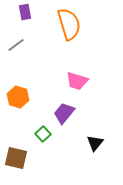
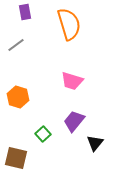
pink trapezoid: moved 5 px left
purple trapezoid: moved 10 px right, 8 px down
